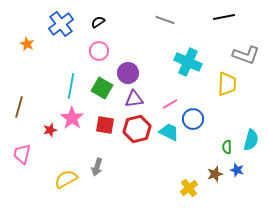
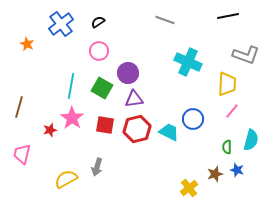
black line: moved 4 px right, 1 px up
pink line: moved 62 px right, 7 px down; rotated 21 degrees counterclockwise
